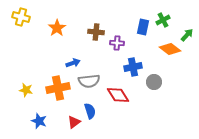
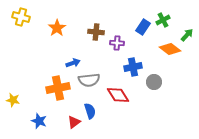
blue rectangle: rotated 21 degrees clockwise
gray semicircle: moved 1 px up
yellow star: moved 13 px left, 10 px down
